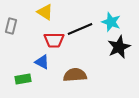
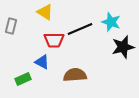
black star: moved 4 px right; rotated 10 degrees clockwise
green rectangle: rotated 14 degrees counterclockwise
